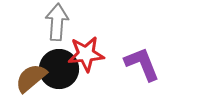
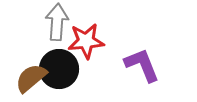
red star: moved 13 px up
purple L-shape: moved 1 px down
